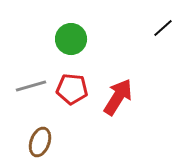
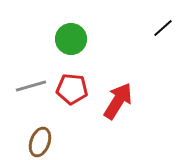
red arrow: moved 4 px down
